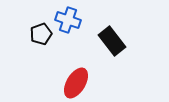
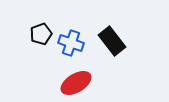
blue cross: moved 3 px right, 23 px down
red ellipse: rotated 28 degrees clockwise
